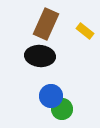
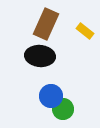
green circle: moved 1 px right
